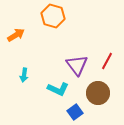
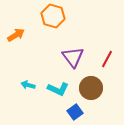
red line: moved 2 px up
purple triangle: moved 4 px left, 8 px up
cyan arrow: moved 4 px right, 10 px down; rotated 96 degrees clockwise
brown circle: moved 7 px left, 5 px up
